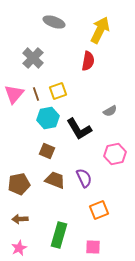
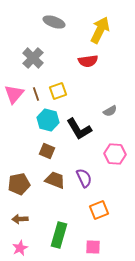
red semicircle: rotated 72 degrees clockwise
cyan hexagon: moved 2 px down; rotated 25 degrees clockwise
pink hexagon: rotated 15 degrees clockwise
pink star: moved 1 px right
